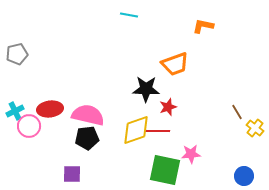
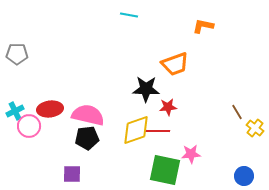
gray pentagon: rotated 15 degrees clockwise
red star: rotated 12 degrees clockwise
